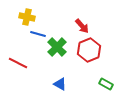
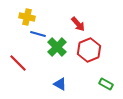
red arrow: moved 4 px left, 2 px up
red line: rotated 18 degrees clockwise
